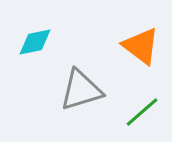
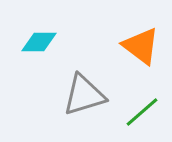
cyan diamond: moved 4 px right; rotated 12 degrees clockwise
gray triangle: moved 3 px right, 5 px down
